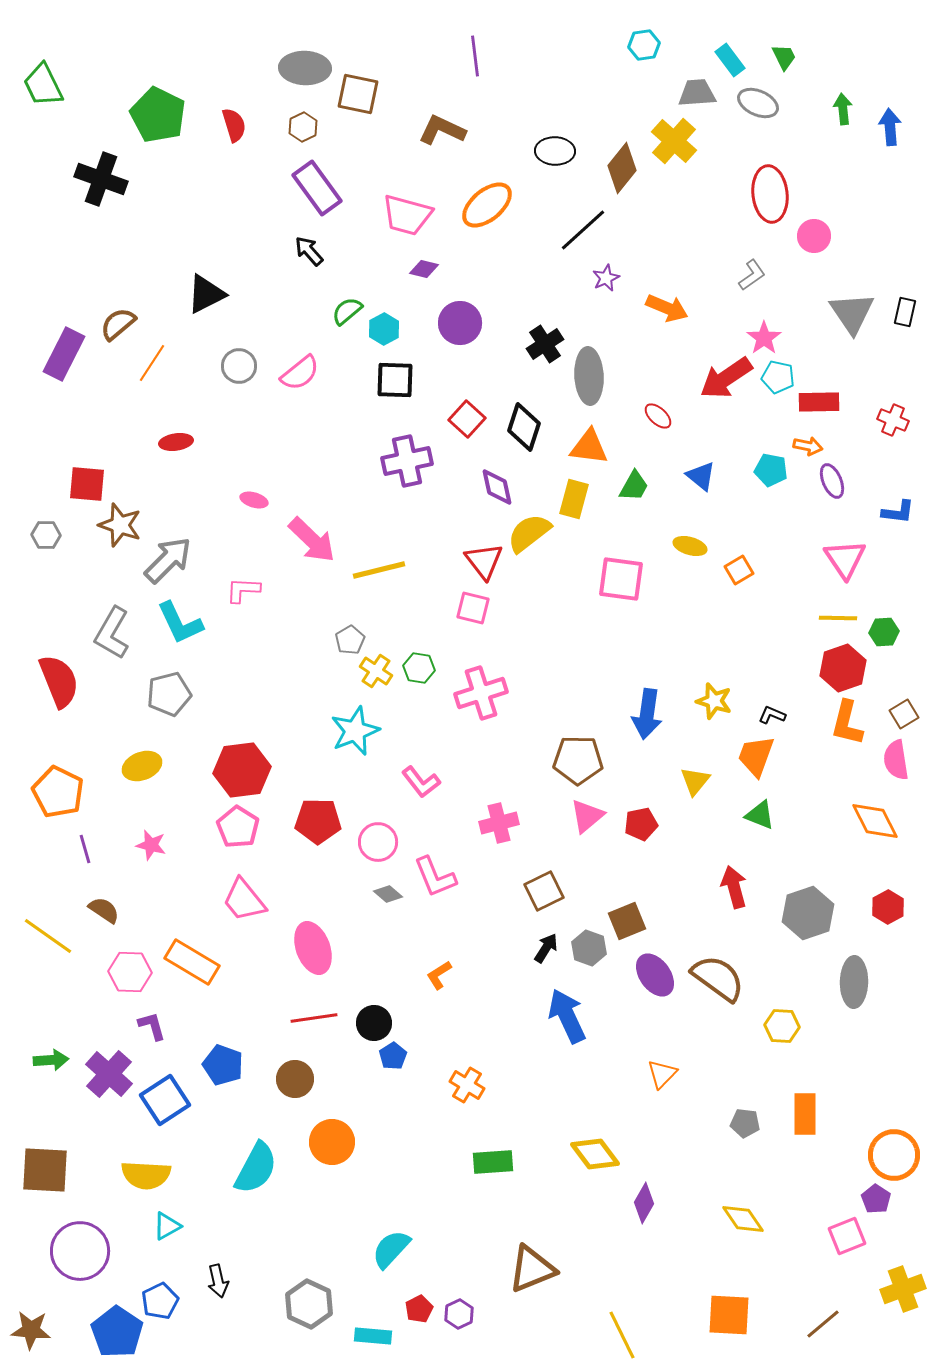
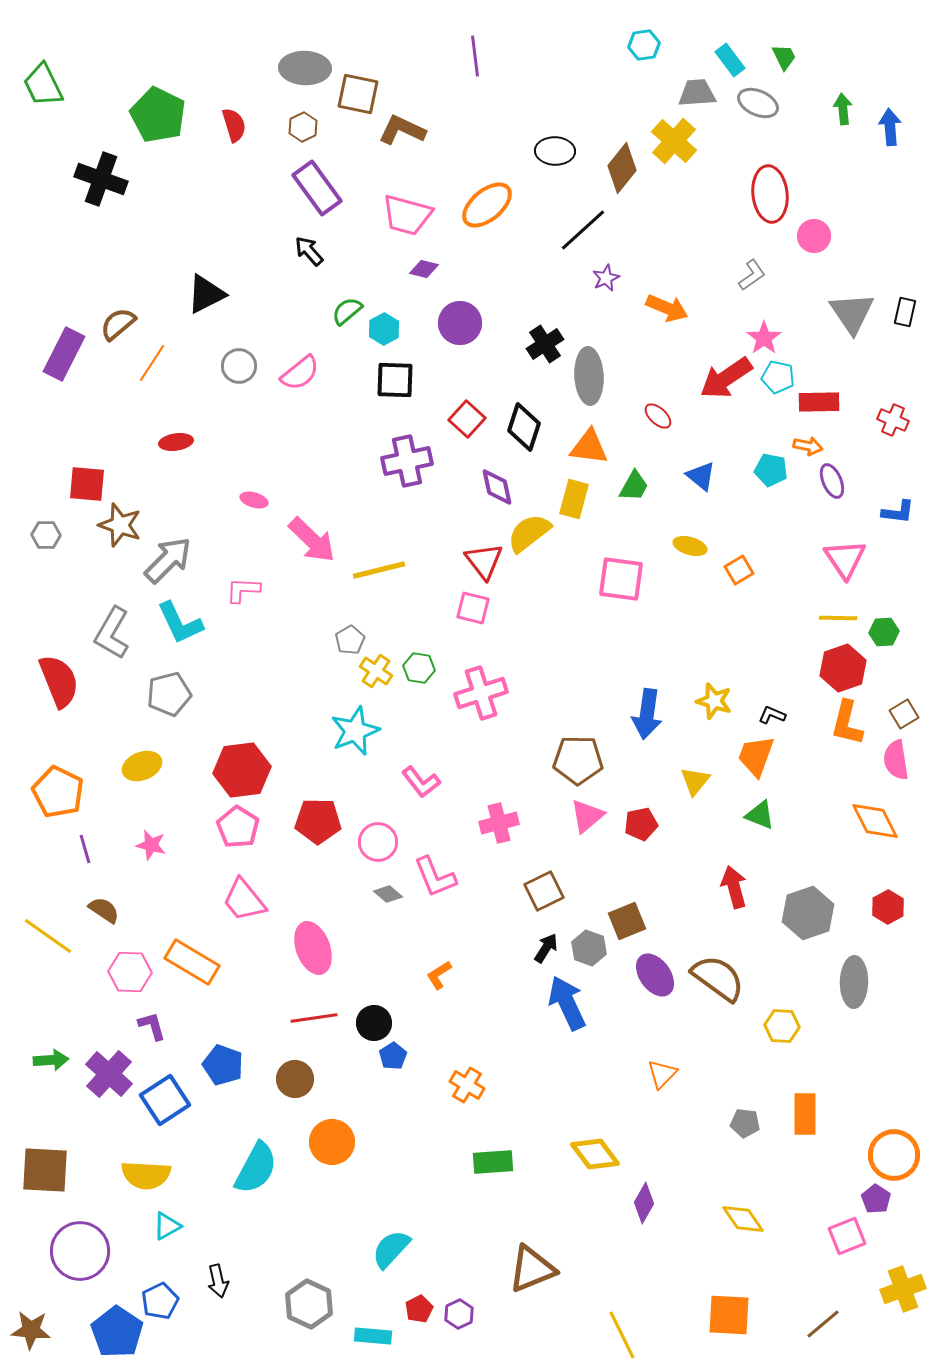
brown L-shape at (442, 130): moved 40 px left
blue arrow at (567, 1016): moved 13 px up
